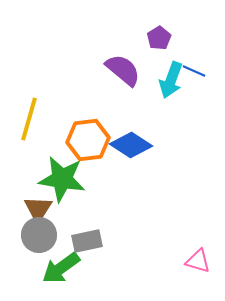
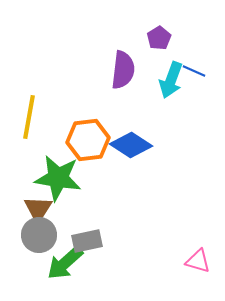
purple semicircle: rotated 57 degrees clockwise
yellow line: moved 2 px up; rotated 6 degrees counterclockwise
green star: moved 4 px left, 1 px up
green arrow: moved 4 px right, 5 px up; rotated 6 degrees counterclockwise
